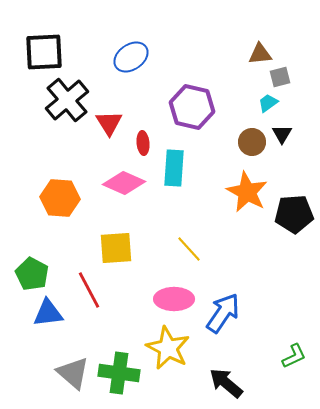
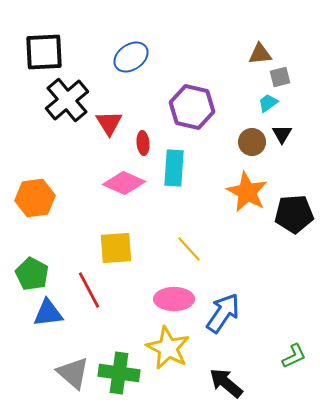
orange hexagon: moved 25 px left; rotated 12 degrees counterclockwise
